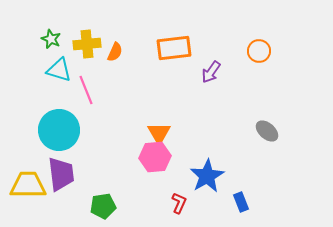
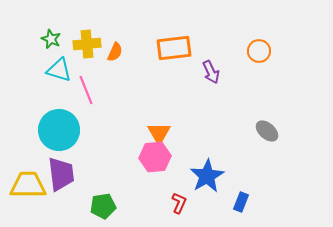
purple arrow: rotated 60 degrees counterclockwise
blue rectangle: rotated 42 degrees clockwise
